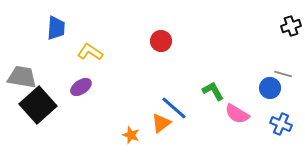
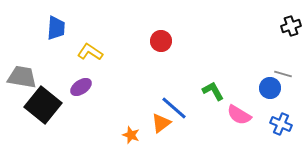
black square: moved 5 px right; rotated 9 degrees counterclockwise
pink semicircle: moved 2 px right, 1 px down
